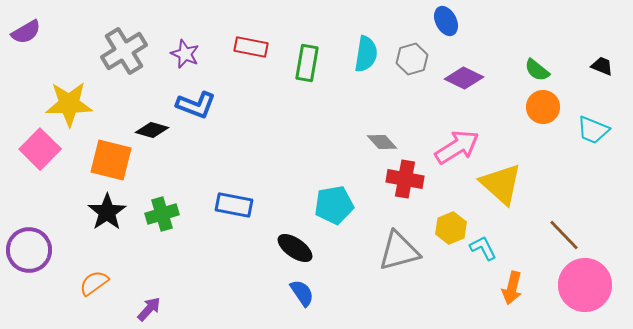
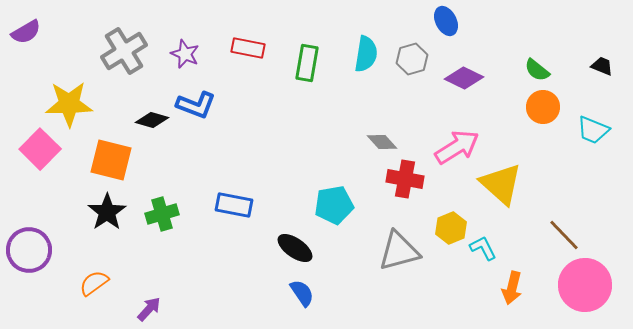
red rectangle: moved 3 px left, 1 px down
black diamond: moved 10 px up
